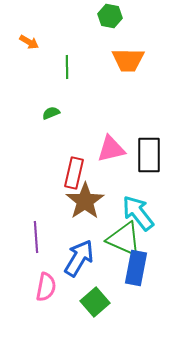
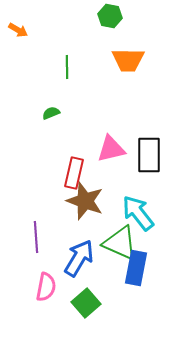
orange arrow: moved 11 px left, 12 px up
brown star: rotated 18 degrees counterclockwise
green triangle: moved 4 px left, 4 px down
green square: moved 9 px left, 1 px down
